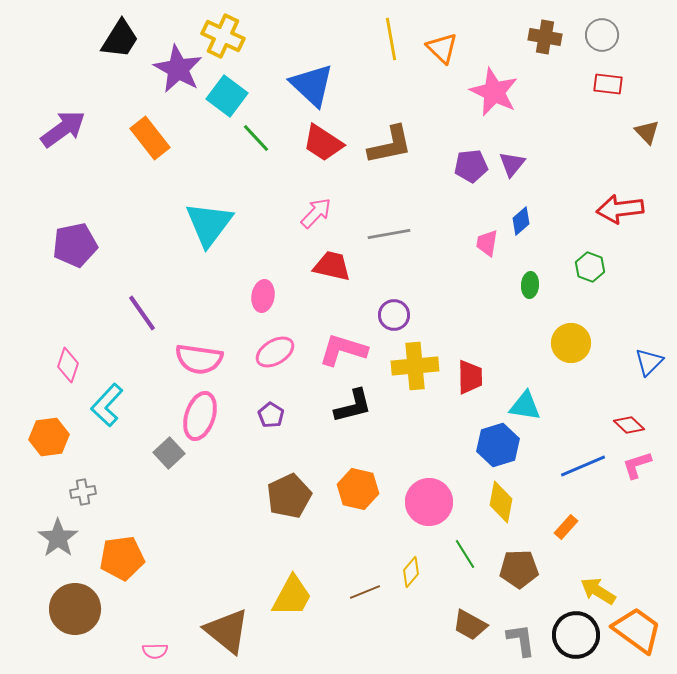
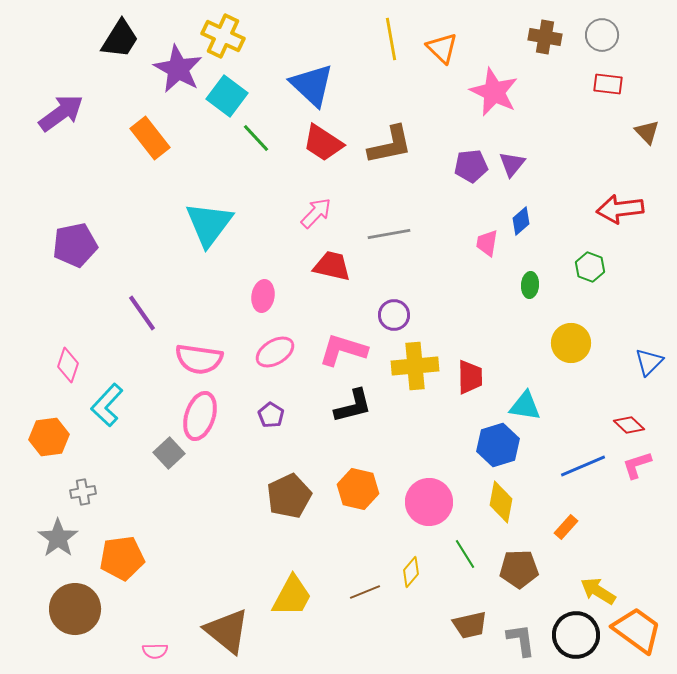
purple arrow at (63, 129): moved 2 px left, 16 px up
brown trapezoid at (470, 625): rotated 42 degrees counterclockwise
